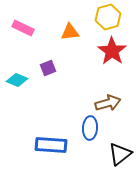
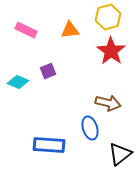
pink rectangle: moved 3 px right, 2 px down
orange triangle: moved 2 px up
red star: moved 1 px left
purple square: moved 3 px down
cyan diamond: moved 1 px right, 2 px down
brown arrow: rotated 30 degrees clockwise
blue ellipse: rotated 20 degrees counterclockwise
blue rectangle: moved 2 px left
